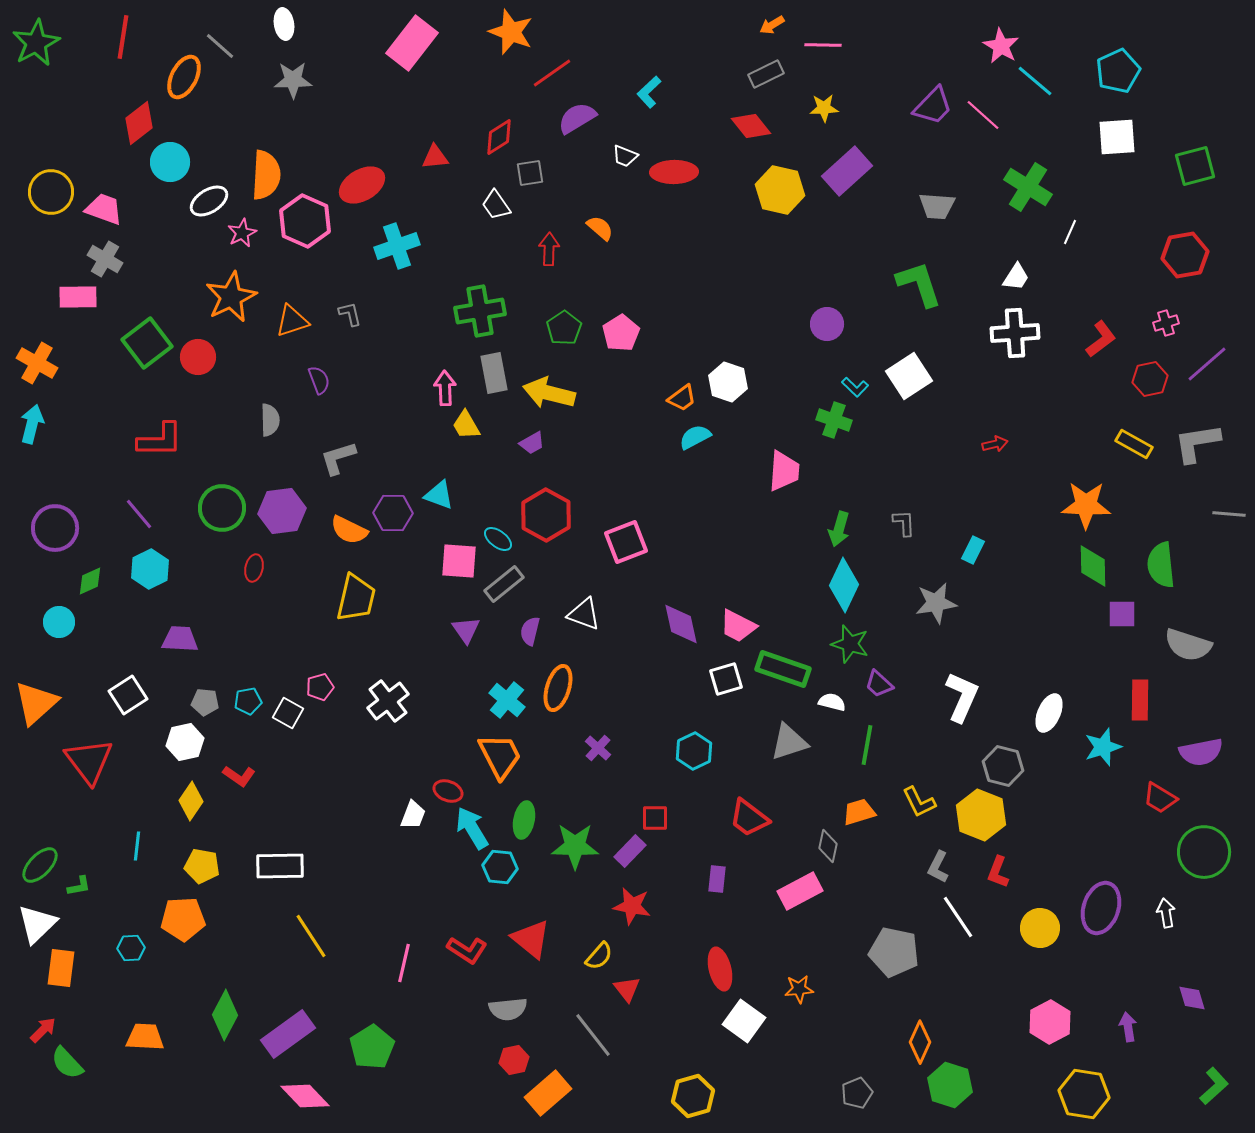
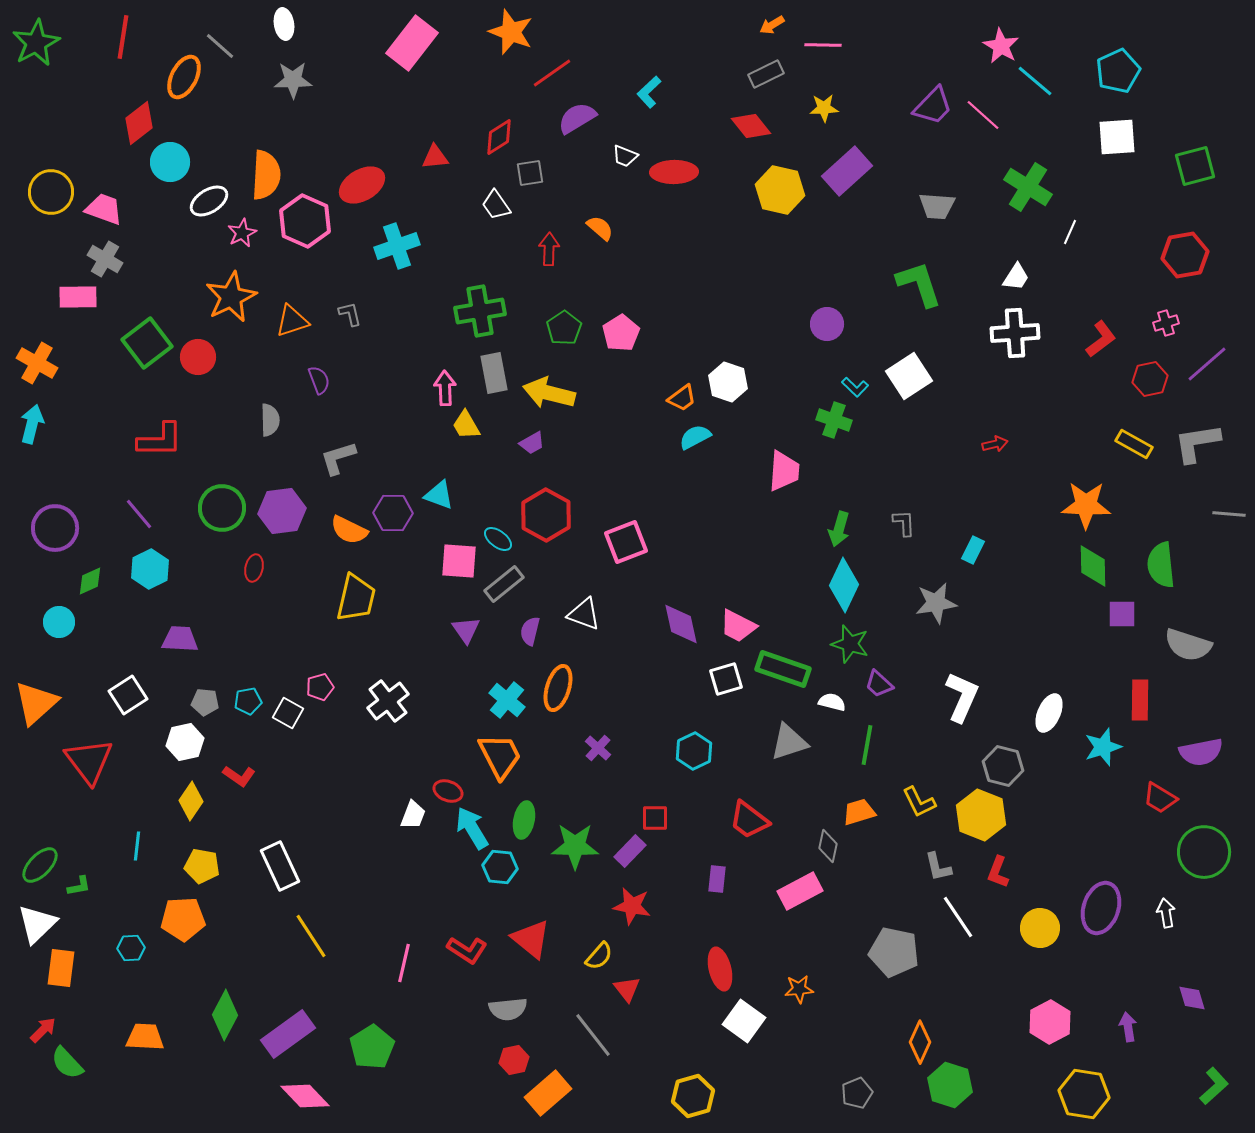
red trapezoid at (749, 818): moved 2 px down
white rectangle at (280, 866): rotated 66 degrees clockwise
gray L-shape at (938, 867): rotated 40 degrees counterclockwise
